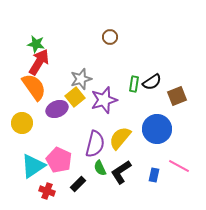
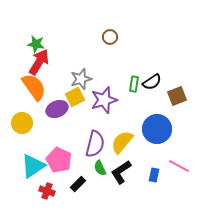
yellow square: rotated 12 degrees clockwise
yellow semicircle: moved 2 px right, 4 px down
